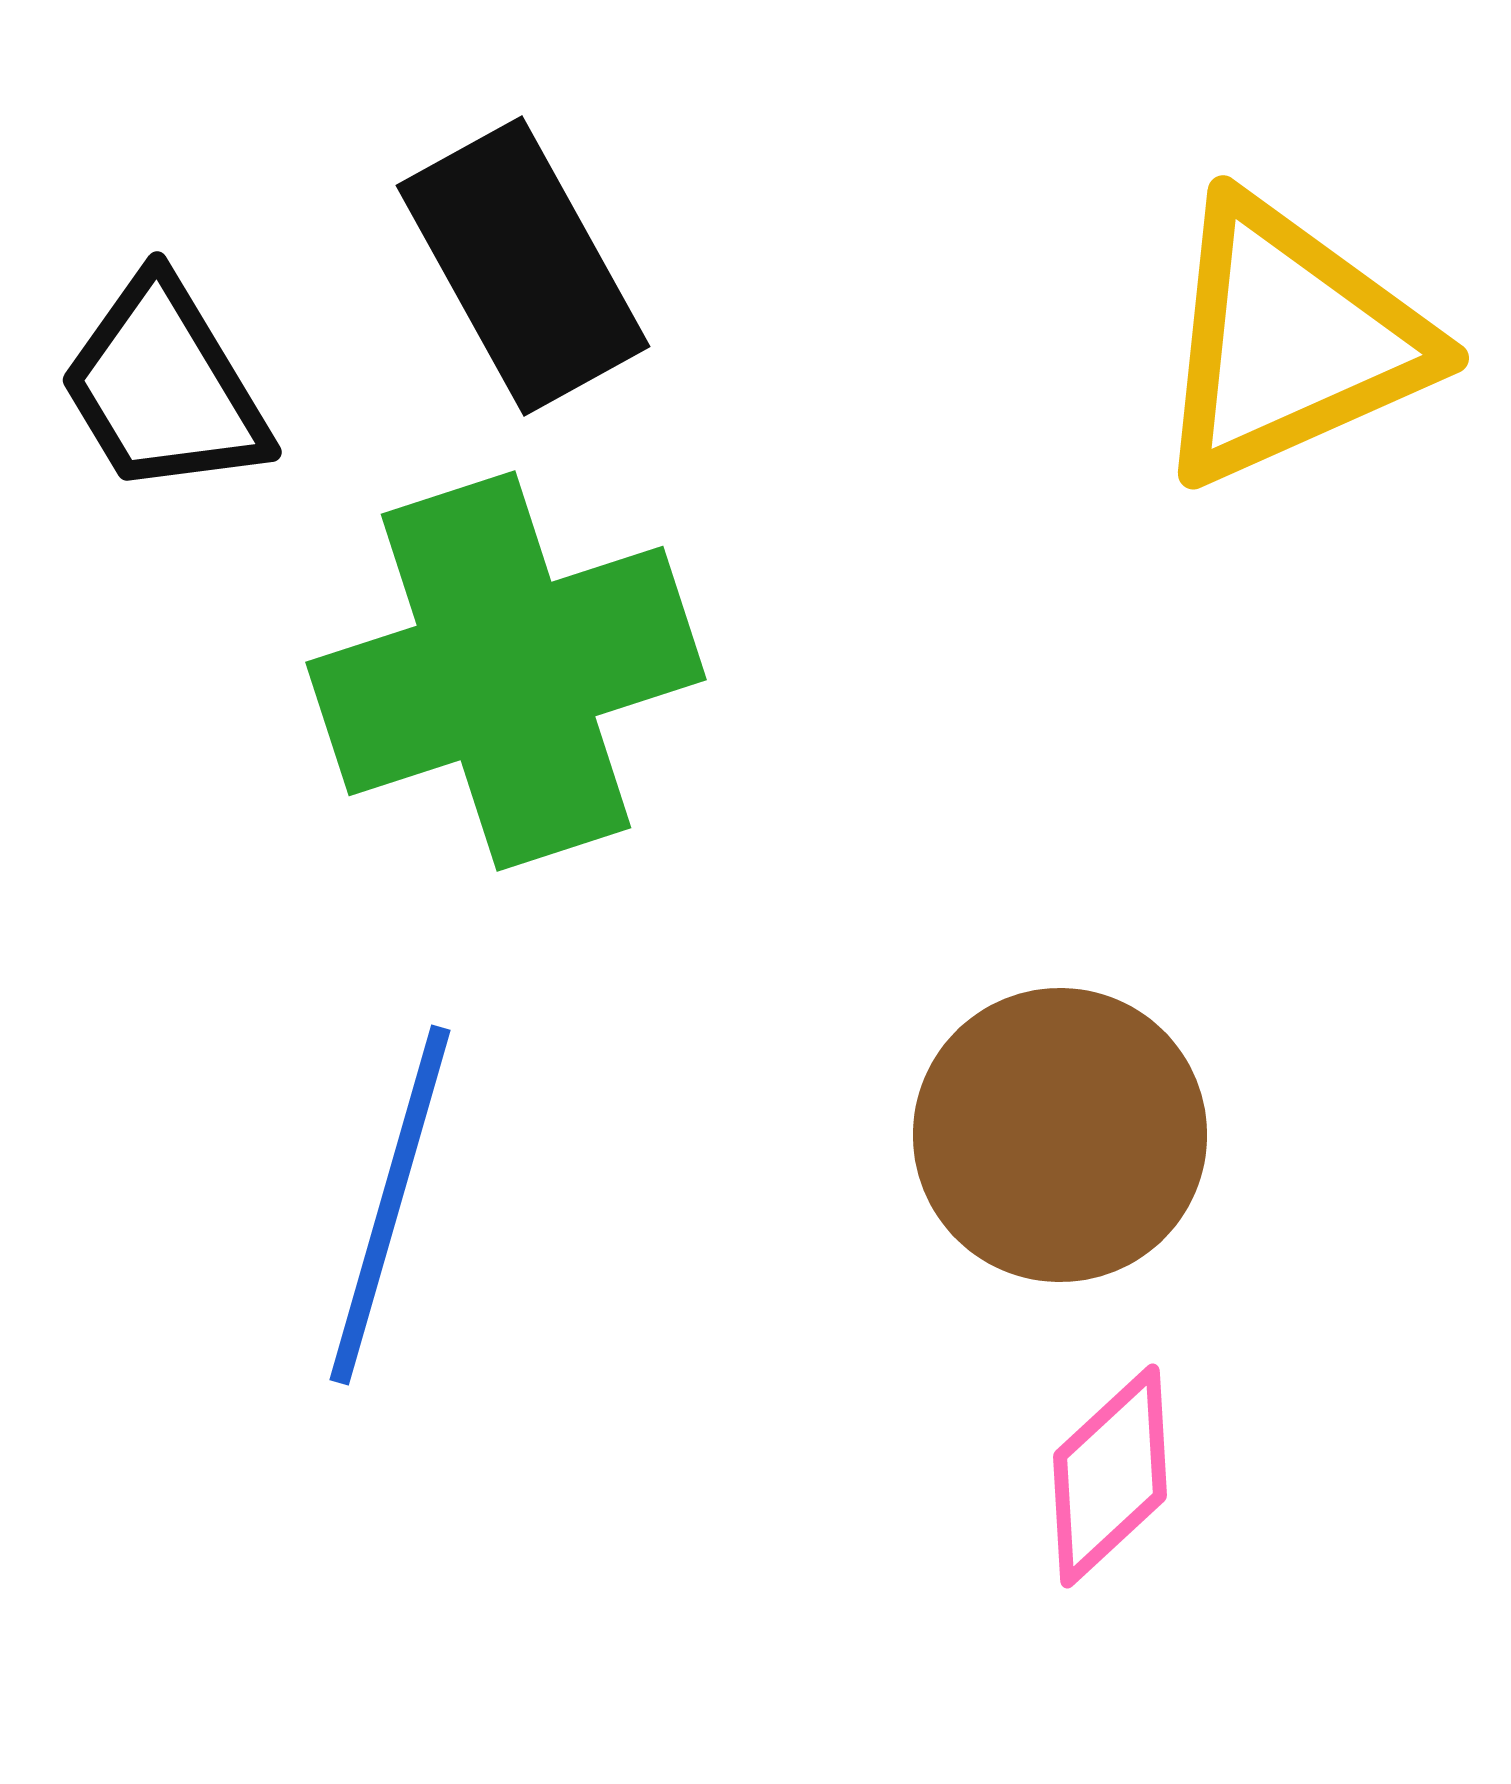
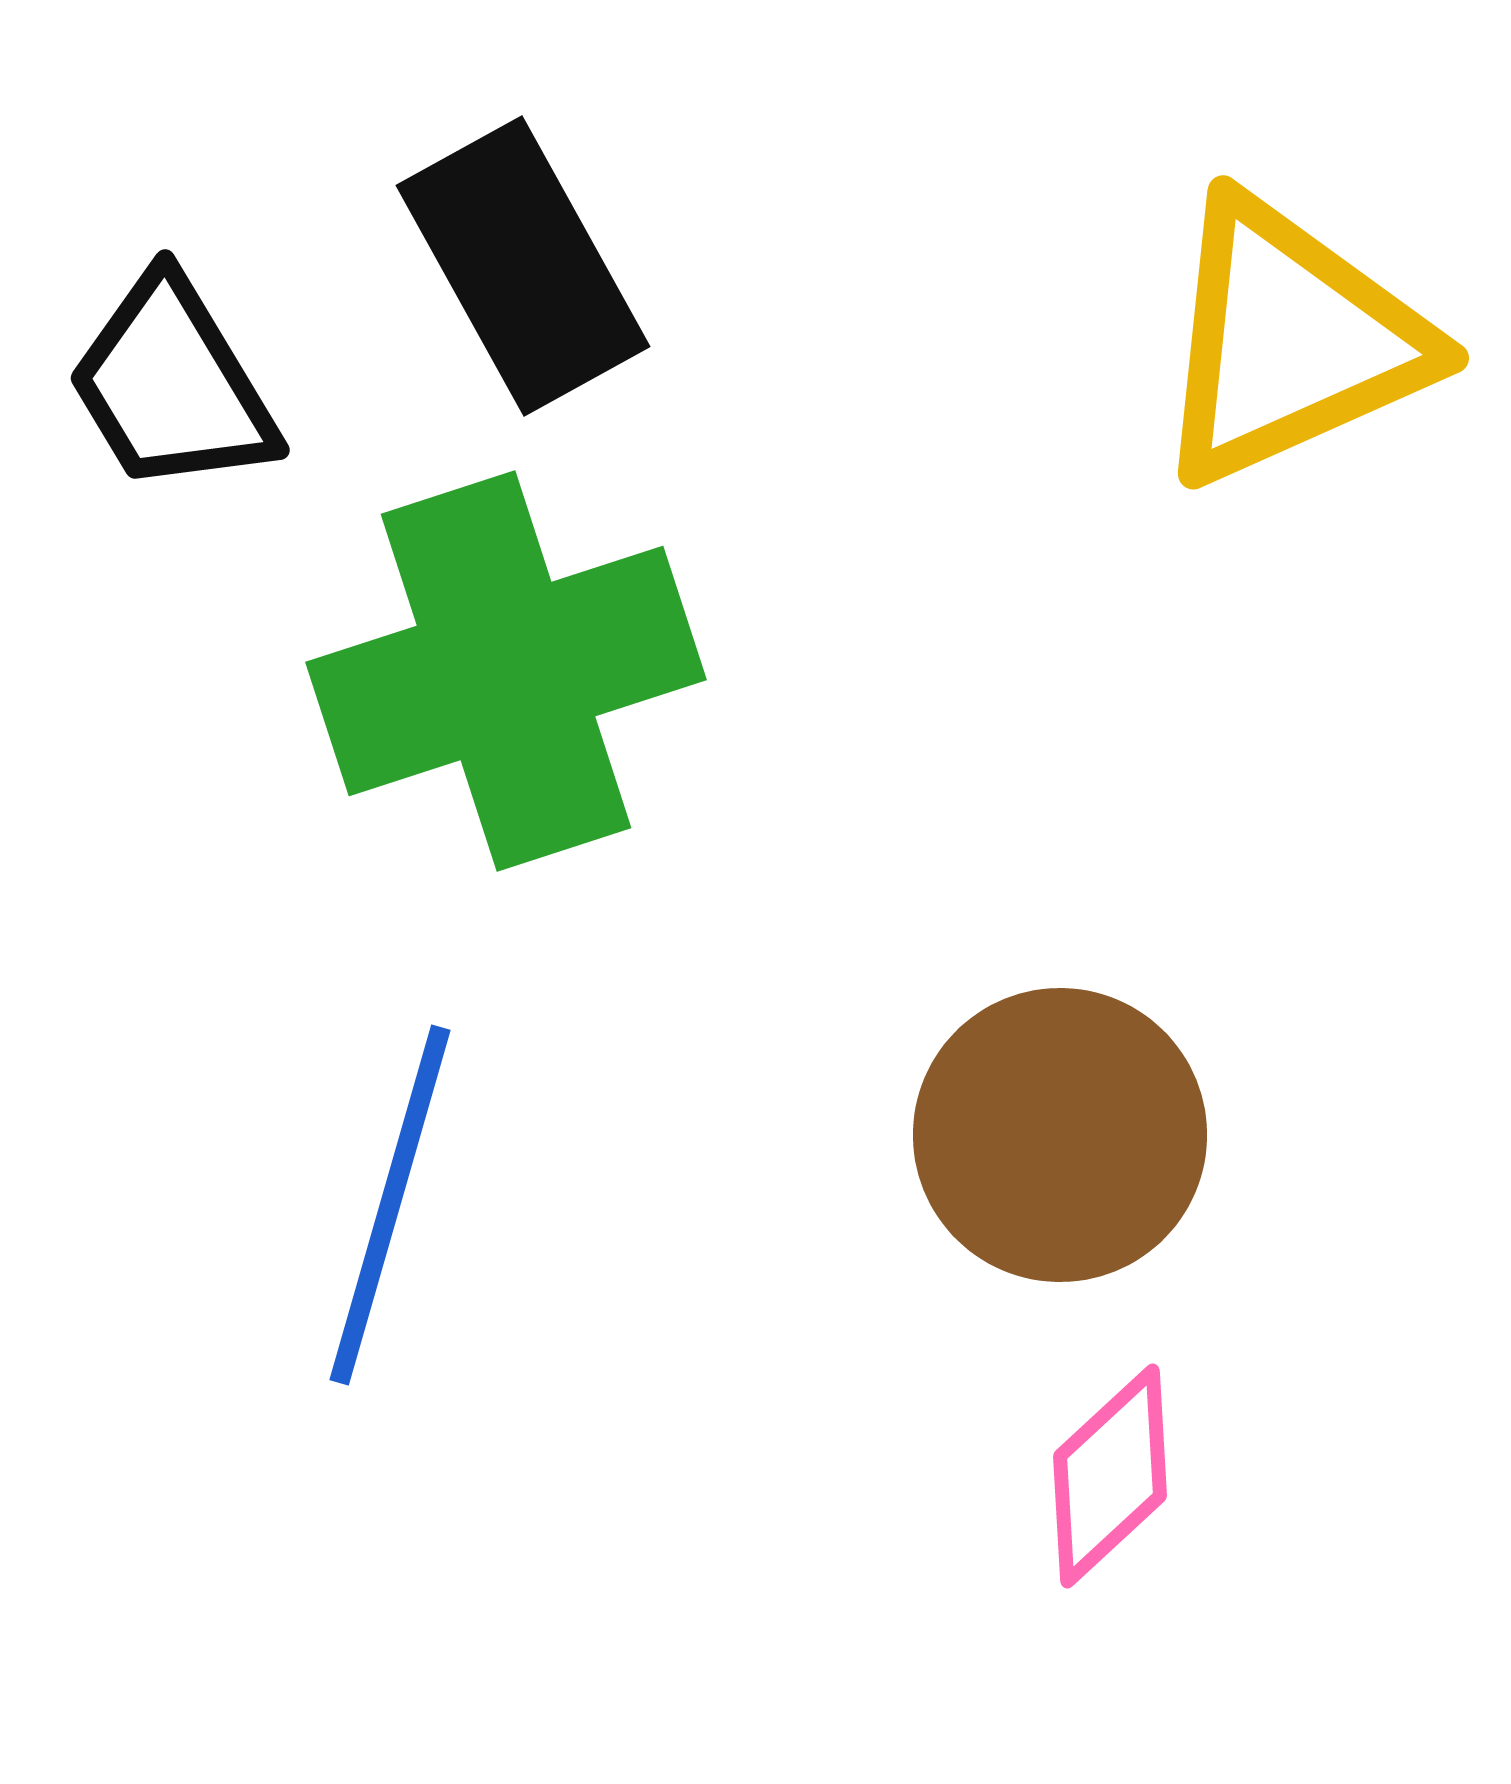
black trapezoid: moved 8 px right, 2 px up
